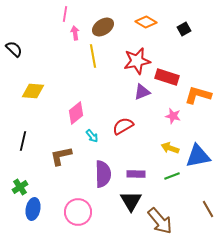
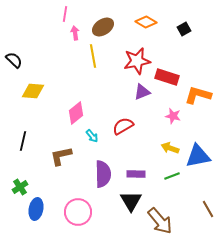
black semicircle: moved 11 px down
blue ellipse: moved 3 px right
